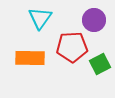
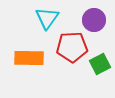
cyan triangle: moved 7 px right
orange rectangle: moved 1 px left
